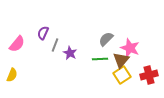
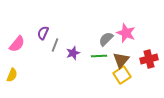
pink star: moved 4 px left, 15 px up
purple star: moved 3 px right; rotated 24 degrees clockwise
green line: moved 1 px left, 3 px up
red cross: moved 16 px up
